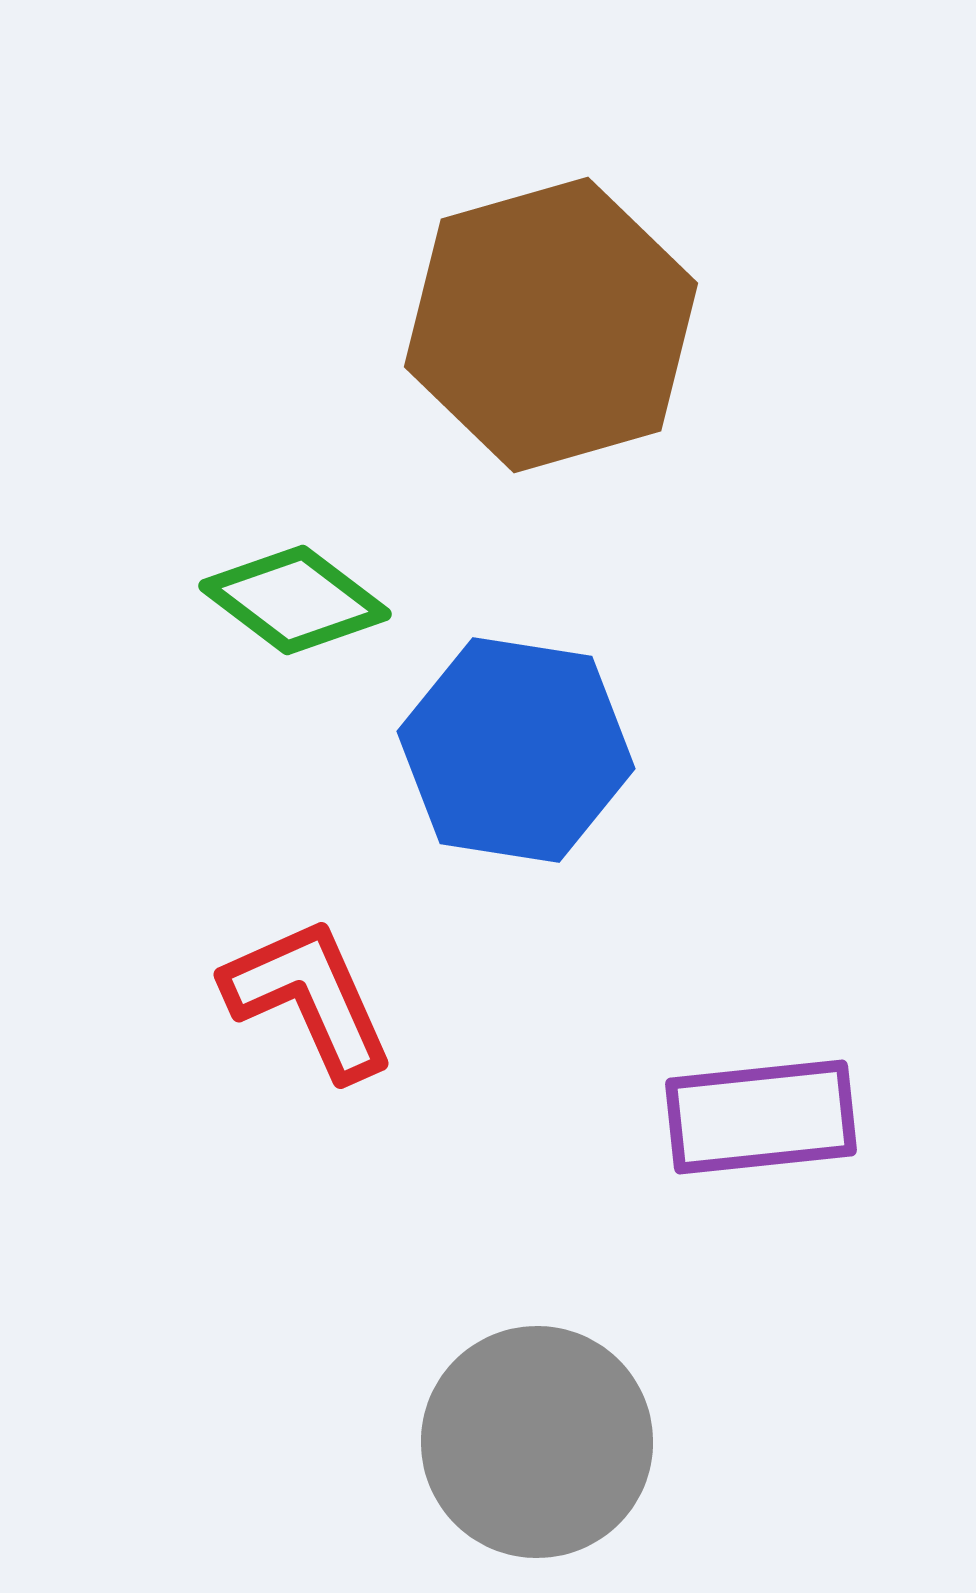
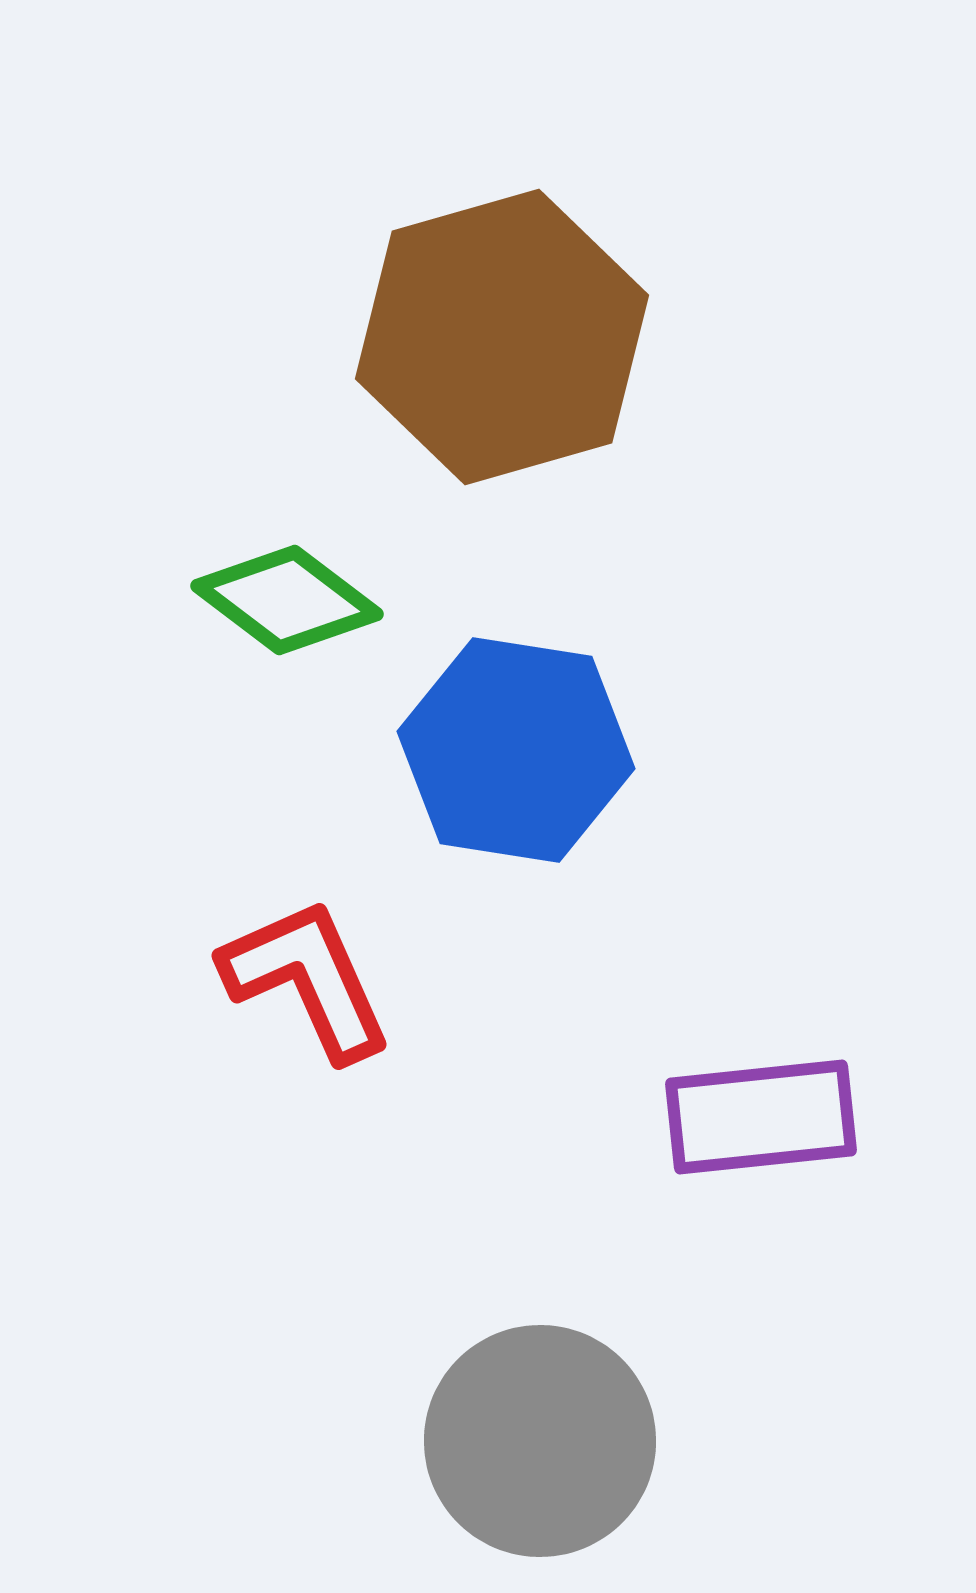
brown hexagon: moved 49 px left, 12 px down
green diamond: moved 8 px left
red L-shape: moved 2 px left, 19 px up
gray circle: moved 3 px right, 1 px up
